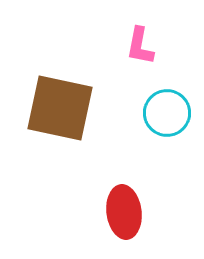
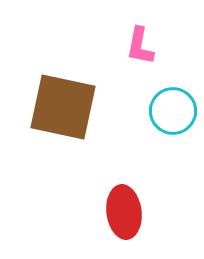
brown square: moved 3 px right, 1 px up
cyan circle: moved 6 px right, 2 px up
